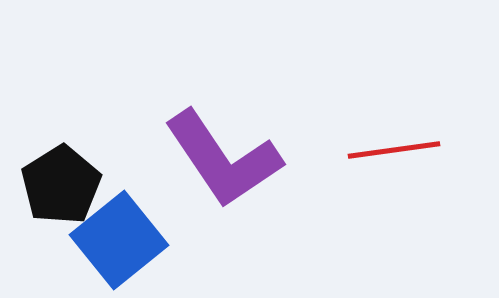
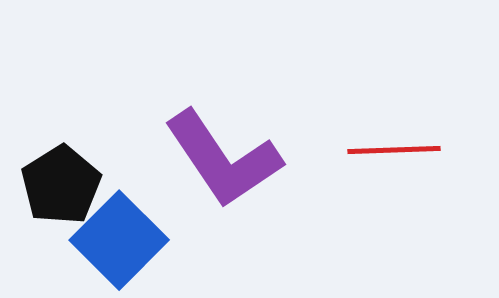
red line: rotated 6 degrees clockwise
blue square: rotated 6 degrees counterclockwise
